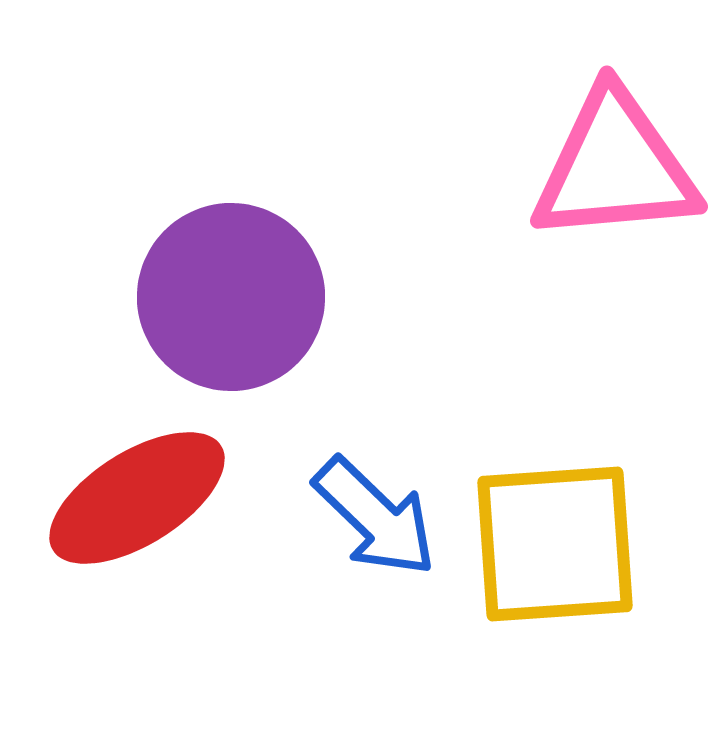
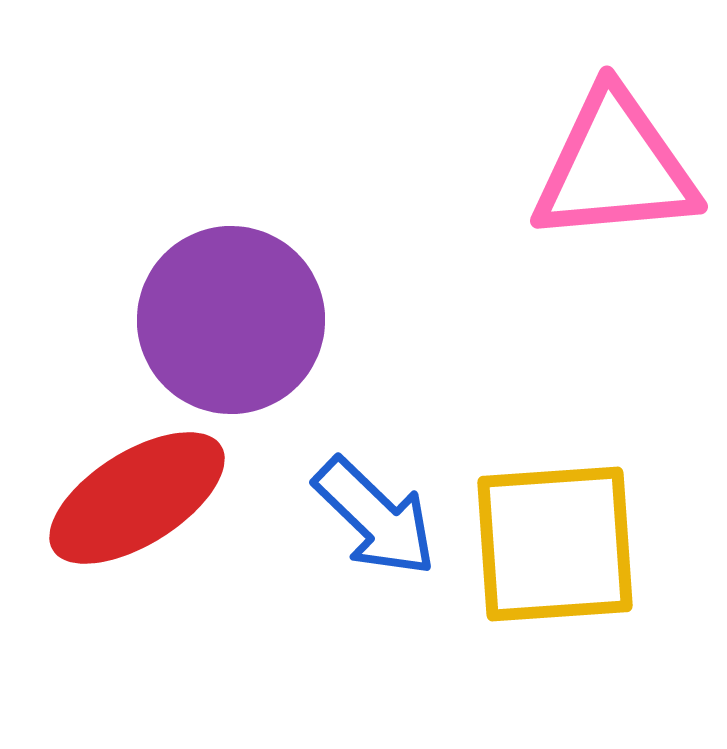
purple circle: moved 23 px down
